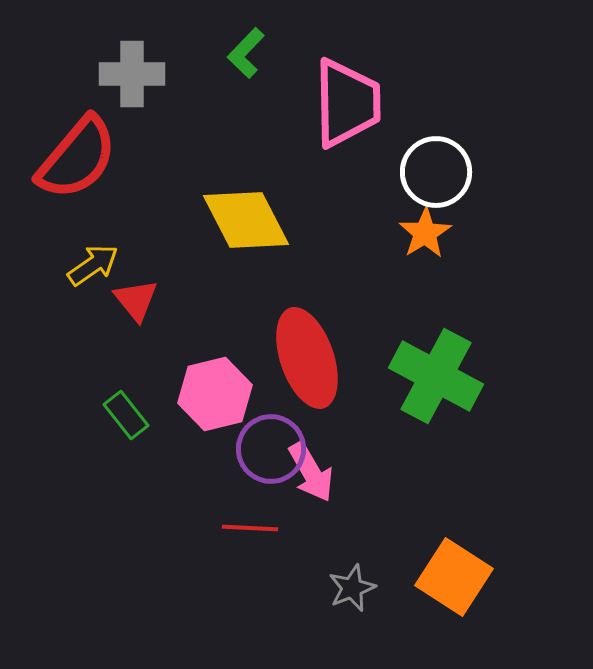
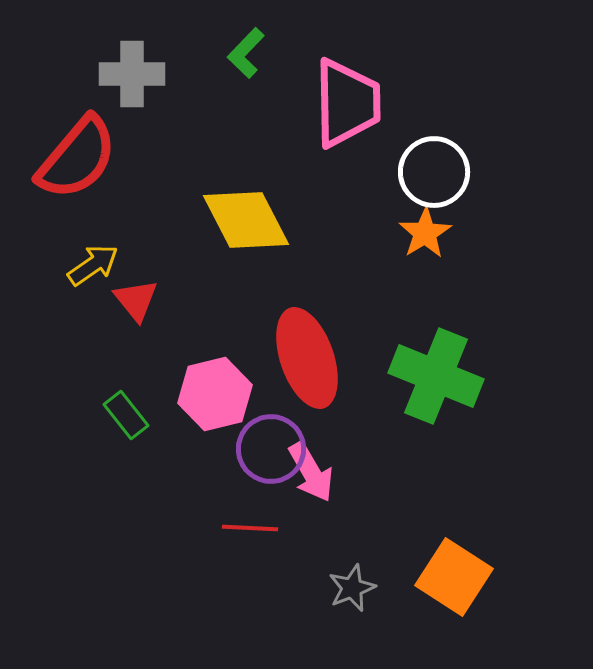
white circle: moved 2 px left
green cross: rotated 6 degrees counterclockwise
